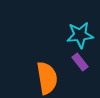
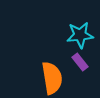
orange semicircle: moved 5 px right
